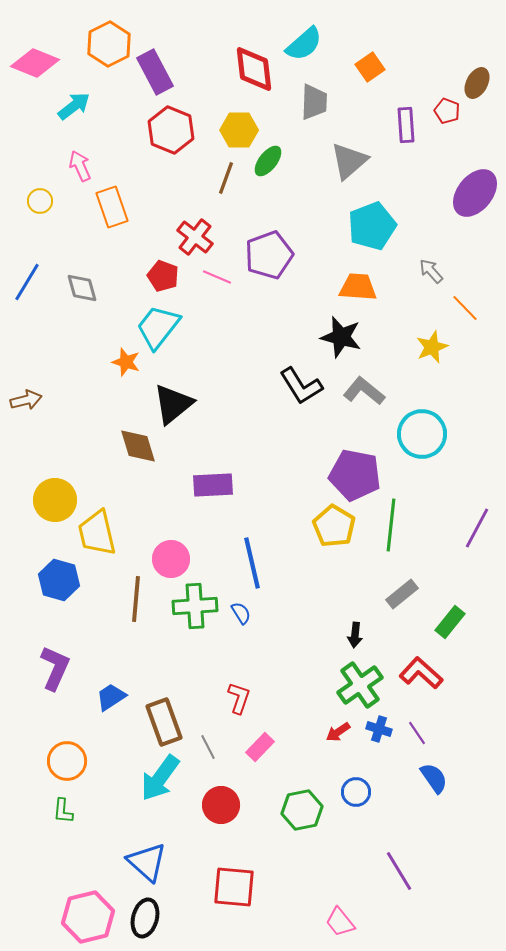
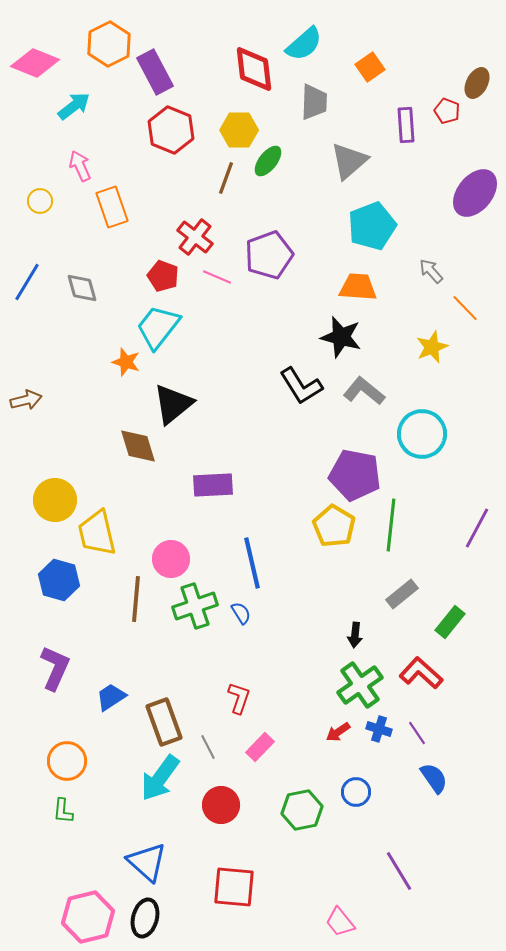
green cross at (195, 606): rotated 15 degrees counterclockwise
